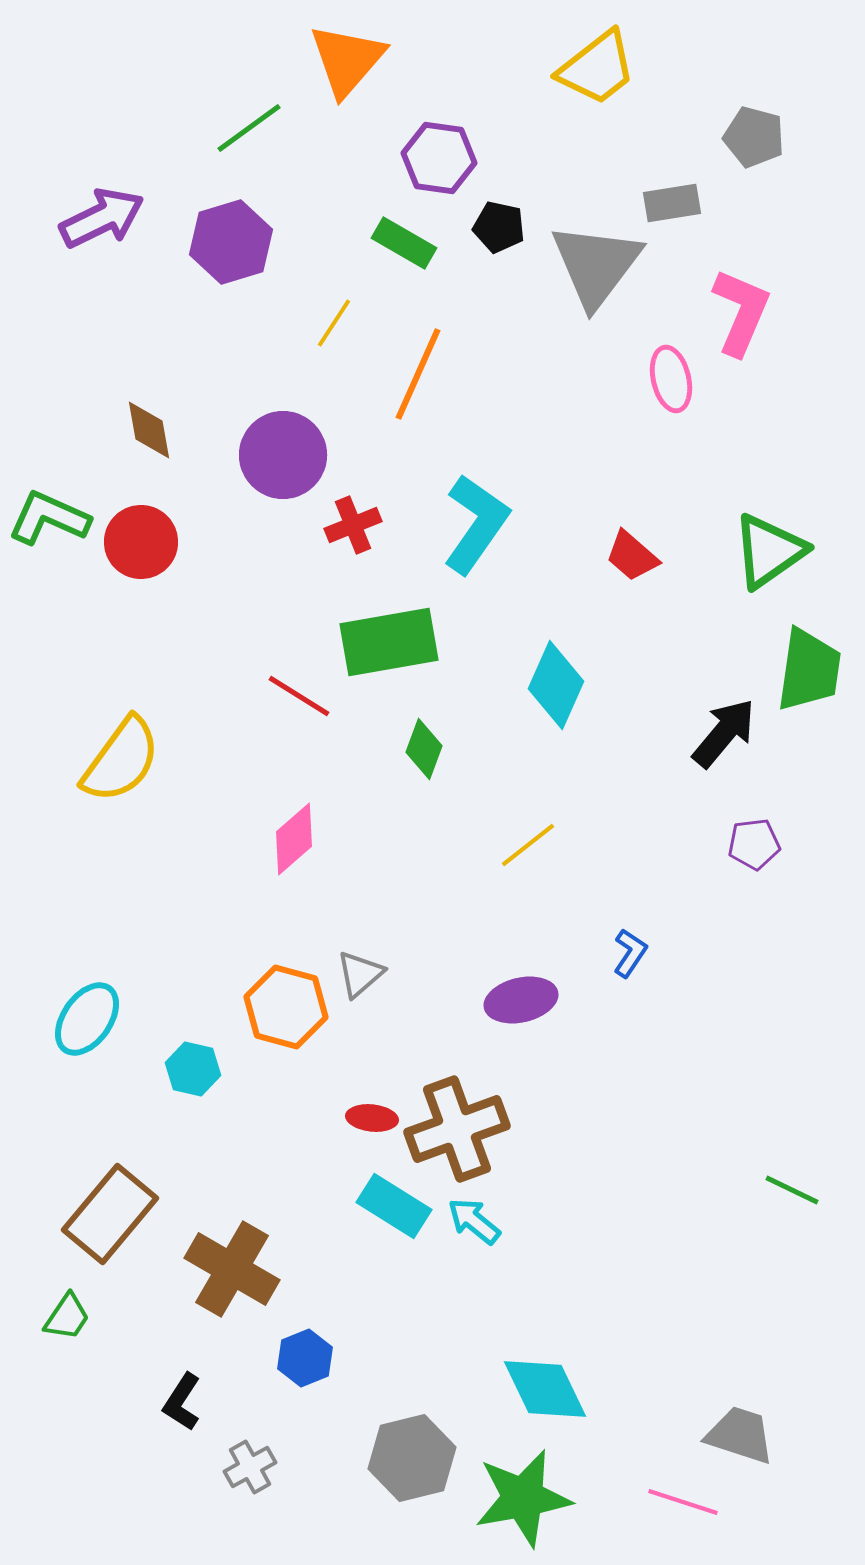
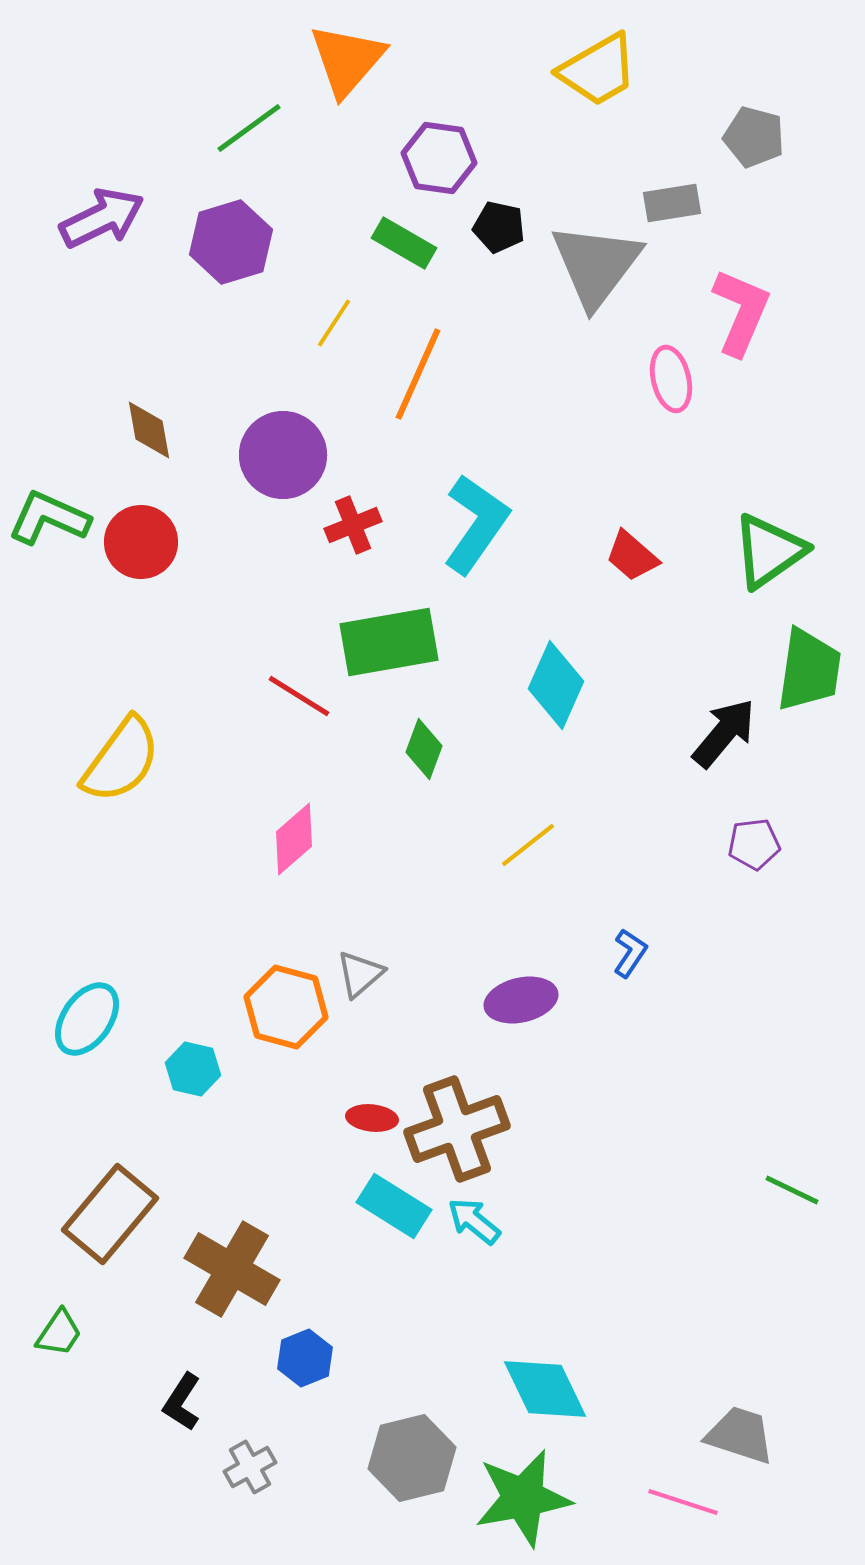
yellow trapezoid at (597, 68): moved 1 px right, 2 px down; rotated 8 degrees clockwise
green trapezoid at (67, 1317): moved 8 px left, 16 px down
